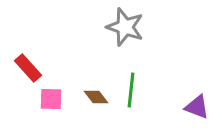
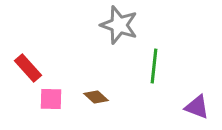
gray star: moved 6 px left, 2 px up
green line: moved 23 px right, 24 px up
brown diamond: rotated 10 degrees counterclockwise
